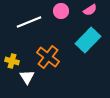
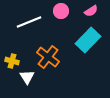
pink semicircle: moved 1 px right, 1 px down
